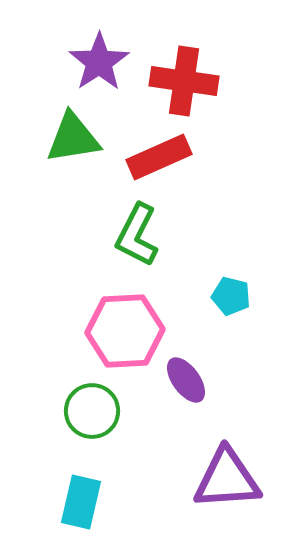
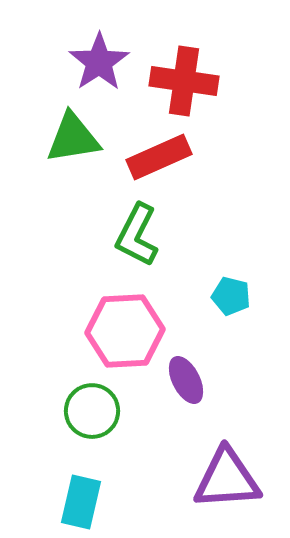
purple ellipse: rotated 9 degrees clockwise
